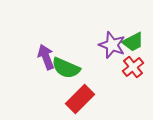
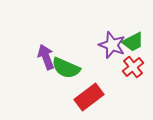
red rectangle: moved 9 px right, 2 px up; rotated 8 degrees clockwise
